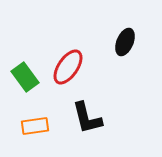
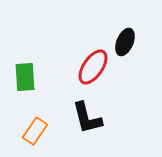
red ellipse: moved 25 px right
green rectangle: rotated 32 degrees clockwise
orange rectangle: moved 5 px down; rotated 48 degrees counterclockwise
